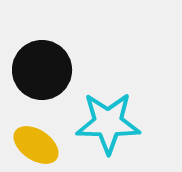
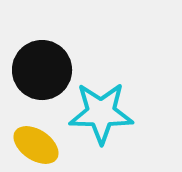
cyan star: moved 7 px left, 10 px up
